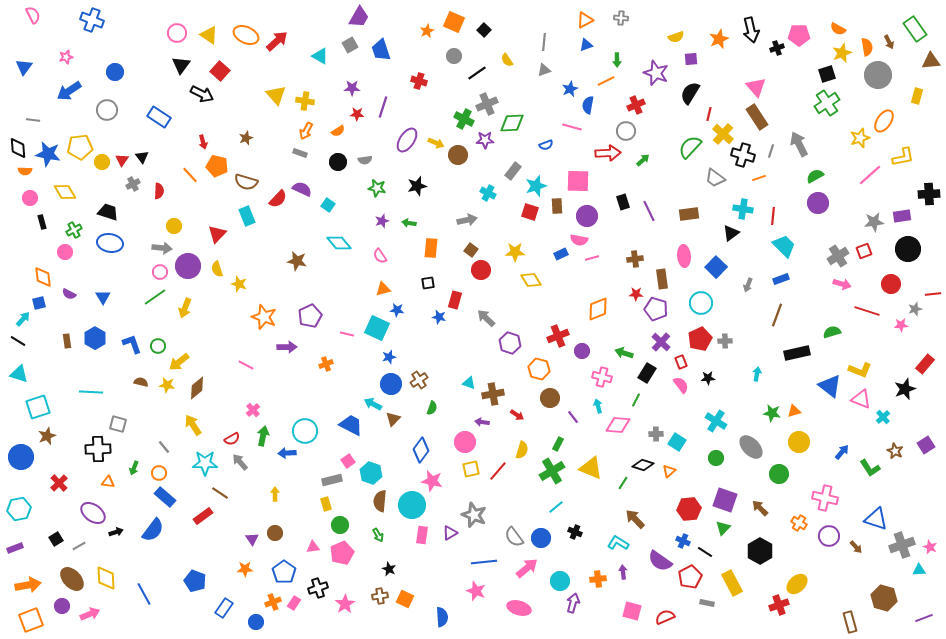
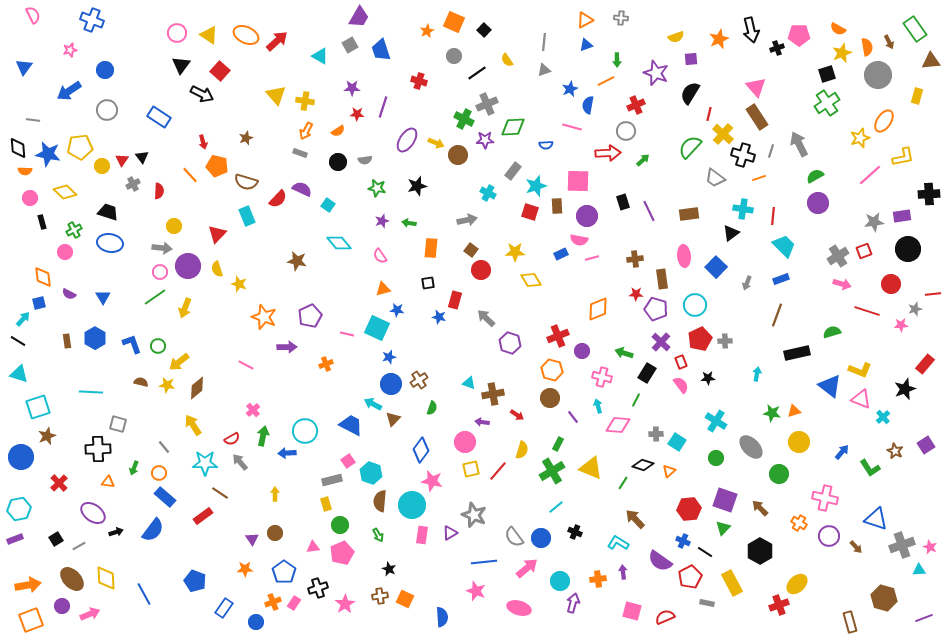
pink star at (66, 57): moved 4 px right, 7 px up
blue circle at (115, 72): moved 10 px left, 2 px up
green diamond at (512, 123): moved 1 px right, 4 px down
blue semicircle at (546, 145): rotated 16 degrees clockwise
yellow circle at (102, 162): moved 4 px down
yellow diamond at (65, 192): rotated 15 degrees counterclockwise
gray arrow at (748, 285): moved 1 px left, 2 px up
cyan circle at (701, 303): moved 6 px left, 2 px down
orange hexagon at (539, 369): moved 13 px right, 1 px down
purple rectangle at (15, 548): moved 9 px up
